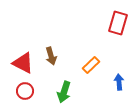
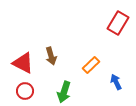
red rectangle: rotated 15 degrees clockwise
blue arrow: moved 3 px left; rotated 21 degrees counterclockwise
